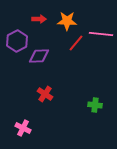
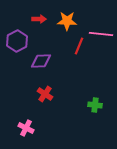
red line: moved 3 px right, 3 px down; rotated 18 degrees counterclockwise
purple diamond: moved 2 px right, 5 px down
pink cross: moved 3 px right
